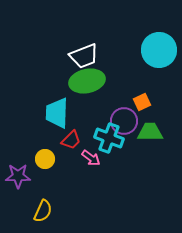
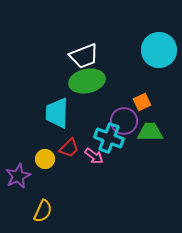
red trapezoid: moved 2 px left, 8 px down
pink arrow: moved 3 px right, 2 px up
purple star: rotated 25 degrees counterclockwise
